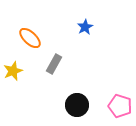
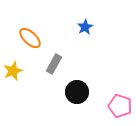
black circle: moved 13 px up
